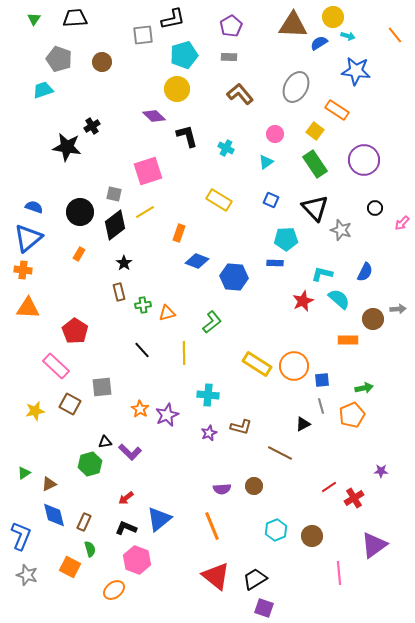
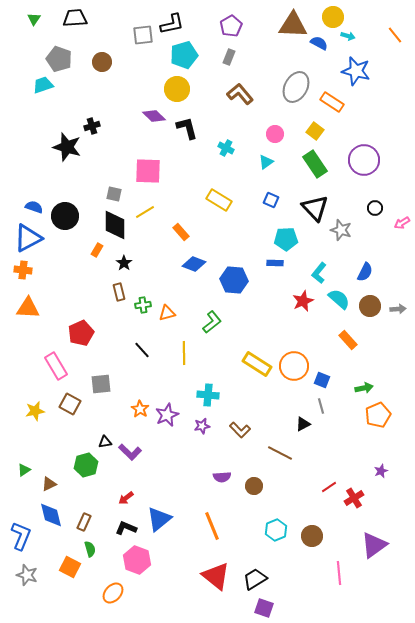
black L-shape at (173, 19): moved 1 px left, 5 px down
blue semicircle at (319, 43): rotated 60 degrees clockwise
gray rectangle at (229, 57): rotated 70 degrees counterclockwise
blue star at (356, 71): rotated 8 degrees clockwise
cyan trapezoid at (43, 90): moved 5 px up
orange rectangle at (337, 110): moved 5 px left, 8 px up
black cross at (92, 126): rotated 14 degrees clockwise
black L-shape at (187, 136): moved 8 px up
black star at (67, 147): rotated 8 degrees clockwise
pink square at (148, 171): rotated 20 degrees clockwise
black circle at (80, 212): moved 15 px left, 4 px down
pink arrow at (402, 223): rotated 14 degrees clockwise
black diamond at (115, 225): rotated 52 degrees counterclockwise
orange rectangle at (179, 233): moved 2 px right, 1 px up; rotated 60 degrees counterclockwise
blue triangle at (28, 238): rotated 12 degrees clockwise
orange rectangle at (79, 254): moved 18 px right, 4 px up
blue diamond at (197, 261): moved 3 px left, 3 px down
cyan L-shape at (322, 274): moved 3 px left, 1 px up; rotated 65 degrees counterclockwise
blue hexagon at (234, 277): moved 3 px down
brown circle at (373, 319): moved 3 px left, 13 px up
red pentagon at (75, 331): moved 6 px right, 2 px down; rotated 15 degrees clockwise
orange rectangle at (348, 340): rotated 48 degrees clockwise
pink rectangle at (56, 366): rotated 16 degrees clockwise
blue square at (322, 380): rotated 28 degrees clockwise
gray square at (102, 387): moved 1 px left, 3 px up
orange pentagon at (352, 415): moved 26 px right
brown L-shape at (241, 427): moved 1 px left, 3 px down; rotated 30 degrees clockwise
purple star at (209, 433): moved 7 px left, 7 px up; rotated 14 degrees clockwise
green hexagon at (90, 464): moved 4 px left, 1 px down
purple star at (381, 471): rotated 24 degrees counterclockwise
green triangle at (24, 473): moved 3 px up
purple semicircle at (222, 489): moved 12 px up
blue diamond at (54, 515): moved 3 px left
orange ellipse at (114, 590): moved 1 px left, 3 px down; rotated 10 degrees counterclockwise
